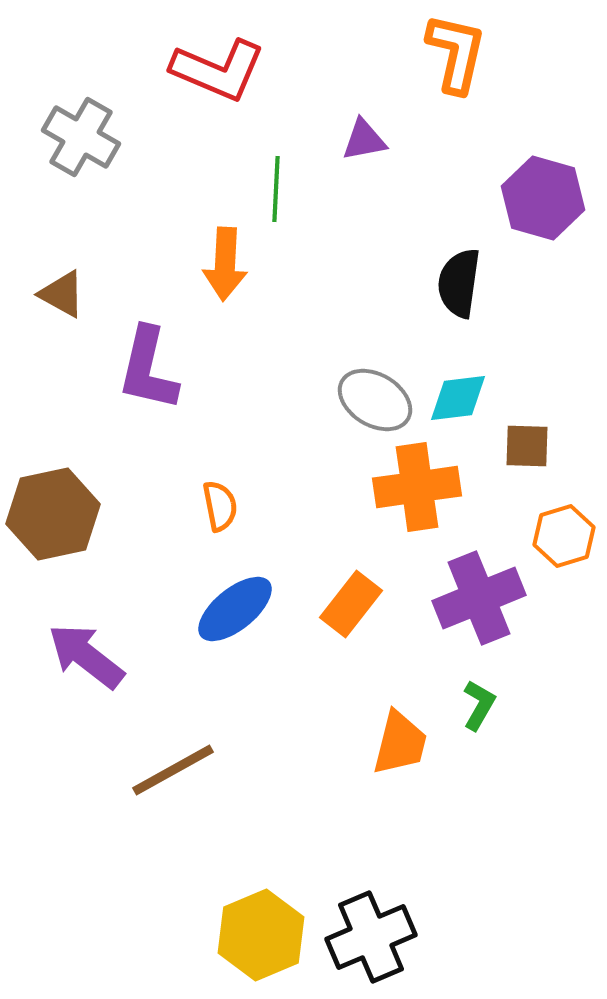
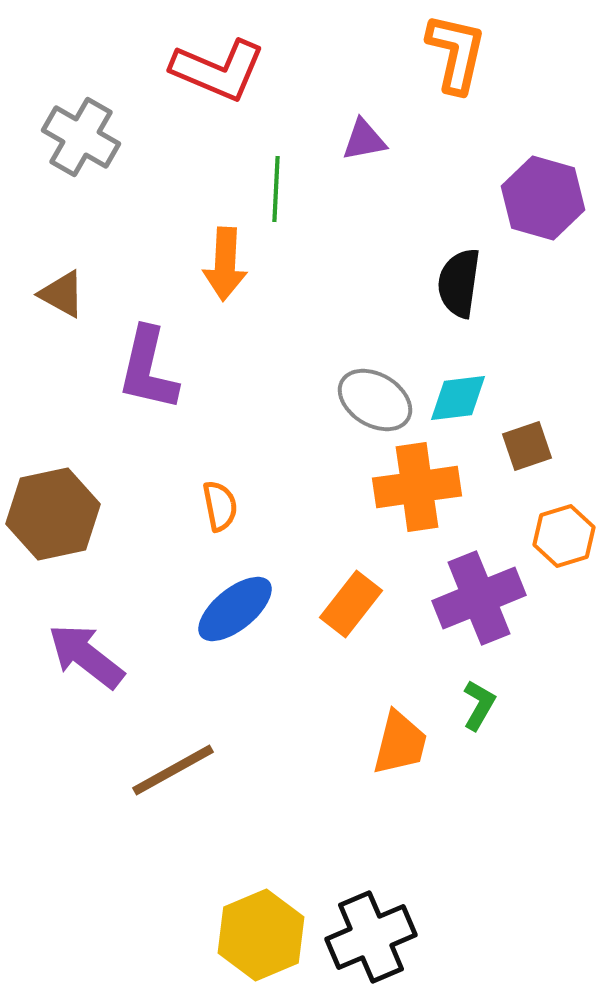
brown square: rotated 21 degrees counterclockwise
